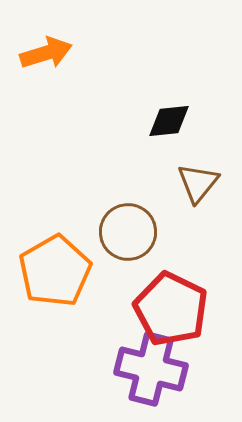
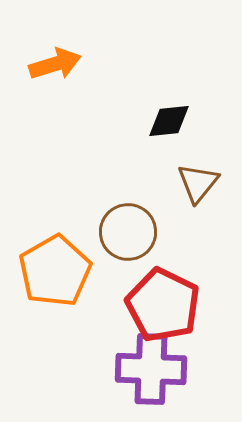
orange arrow: moved 9 px right, 11 px down
red pentagon: moved 8 px left, 4 px up
purple cross: rotated 12 degrees counterclockwise
